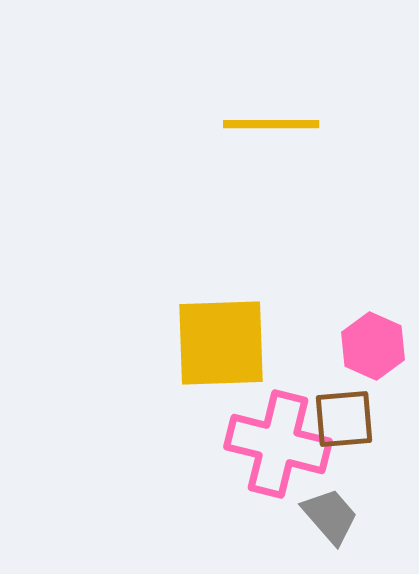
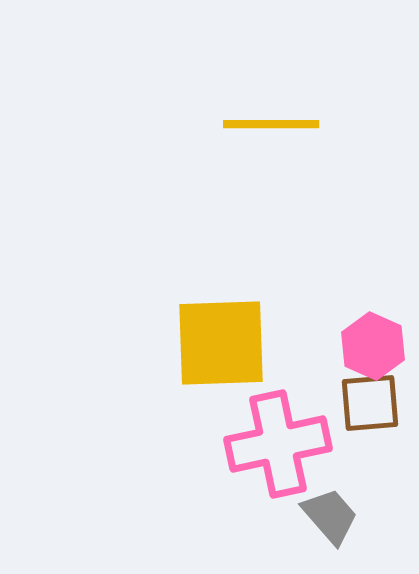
brown square: moved 26 px right, 16 px up
pink cross: rotated 26 degrees counterclockwise
